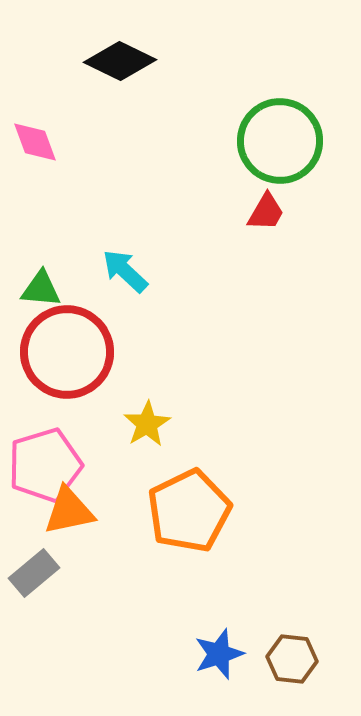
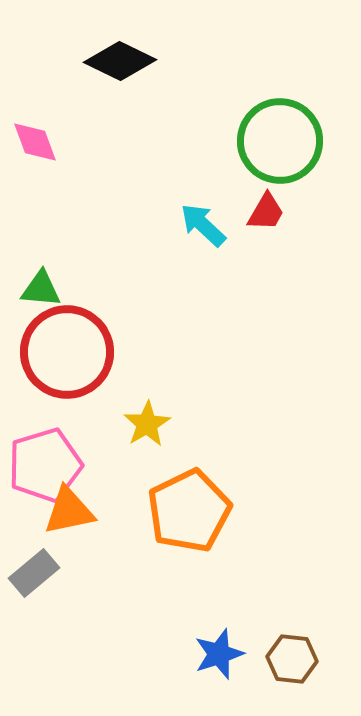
cyan arrow: moved 78 px right, 46 px up
